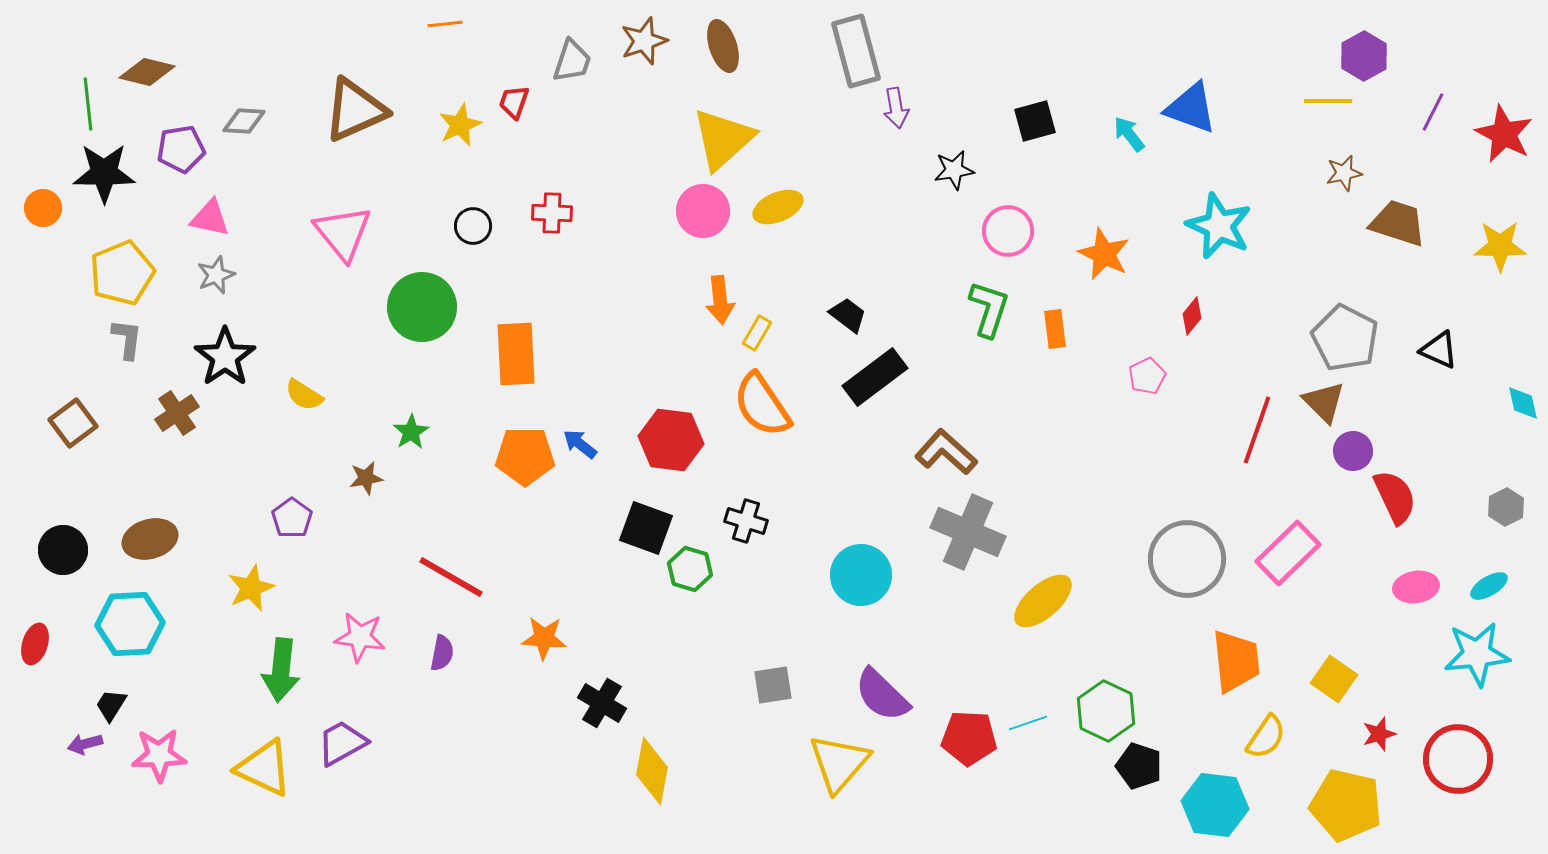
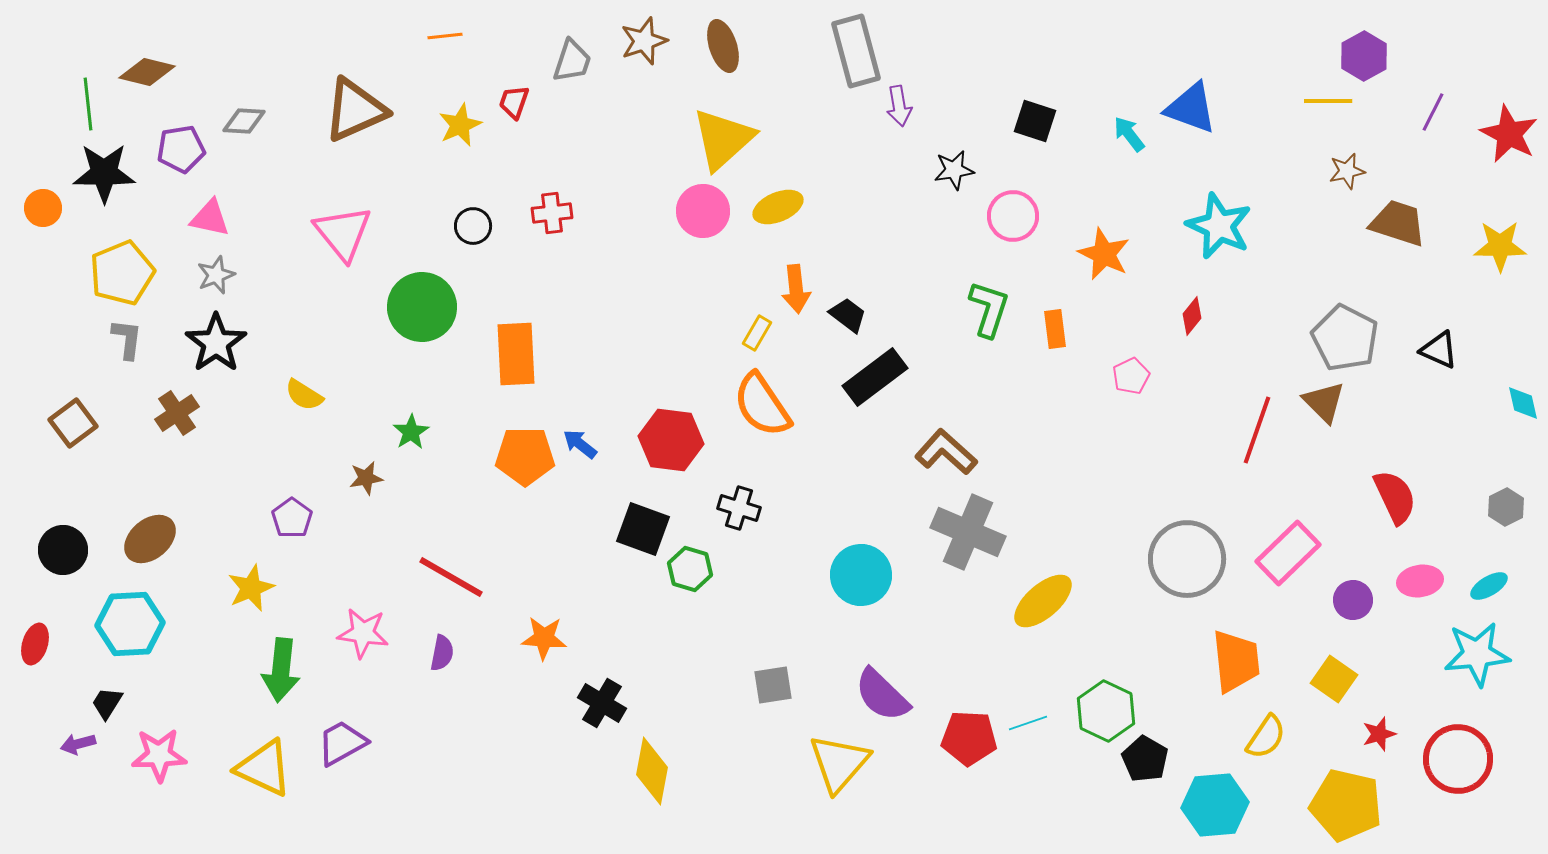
orange line at (445, 24): moved 12 px down
purple arrow at (896, 108): moved 3 px right, 2 px up
black square at (1035, 121): rotated 33 degrees clockwise
red star at (1504, 134): moved 5 px right
brown star at (1344, 173): moved 3 px right, 2 px up
red cross at (552, 213): rotated 9 degrees counterclockwise
pink circle at (1008, 231): moved 5 px right, 15 px up
orange arrow at (720, 300): moved 76 px right, 11 px up
black star at (225, 357): moved 9 px left, 14 px up
pink pentagon at (1147, 376): moved 16 px left
purple circle at (1353, 451): moved 149 px down
black cross at (746, 521): moved 7 px left, 13 px up
black square at (646, 528): moved 3 px left, 1 px down
brown ellipse at (150, 539): rotated 24 degrees counterclockwise
pink ellipse at (1416, 587): moved 4 px right, 6 px up
pink star at (360, 637): moved 3 px right, 4 px up
black trapezoid at (111, 705): moved 4 px left, 2 px up
purple arrow at (85, 744): moved 7 px left
black pentagon at (1139, 766): moved 6 px right, 7 px up; rotated 12 degrees clockwise
cyan hexagon at (1215, 805): rotated 12 degrees counterclockwise
